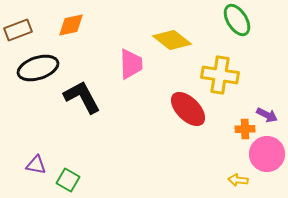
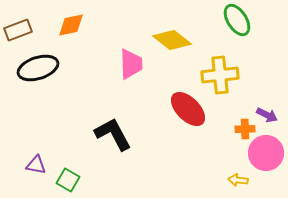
yellow cross: rotated 15 degrees counterclockwise
black L-shape: moved 31 px right, 37 px down
pink circle: moved 1 px left, 1 px up
